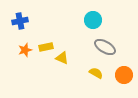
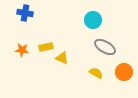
blue cross: moved 5 px right, 8 px up; rotated 21 degrees clockwise
orange star: moved 3 px left; rotated 24 degrees clockwise
orange circle: moved 3 px up
